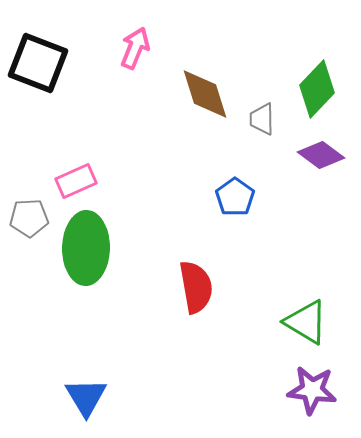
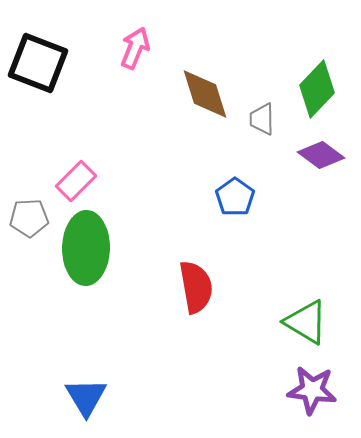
pink rectangle: rotated 21 degrees counterclockwise
